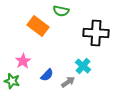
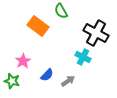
green semicircle: rotated 49 degrees clockwise
black cross: rotated 25 degrees clockwise
cyan cross: moved 9 px up; rotated 14 degrees counterclockwise
gray arrow: moved 1 px up
